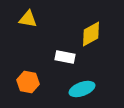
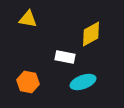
cyan ellipse: moved 1 px right, 7 px up
